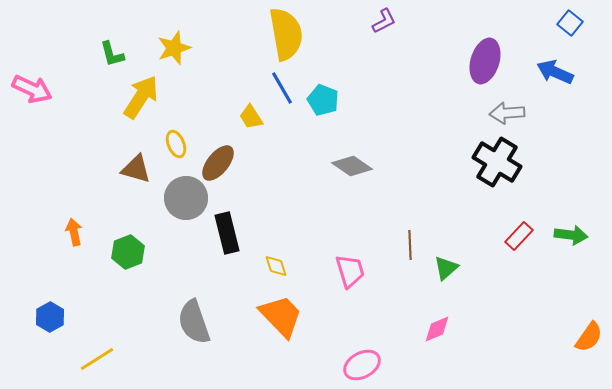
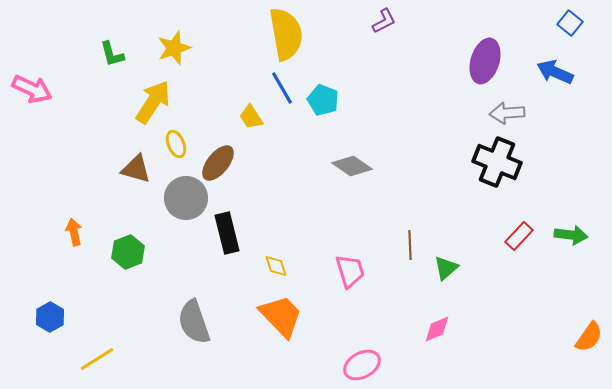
yellow arrow: moved 12 px right, 5 px down
black cross: rotated 9 degrees counterclockwise
